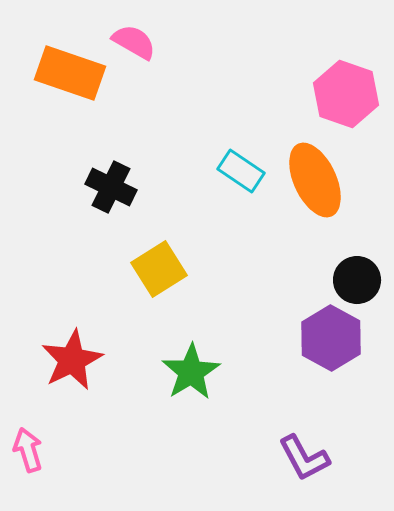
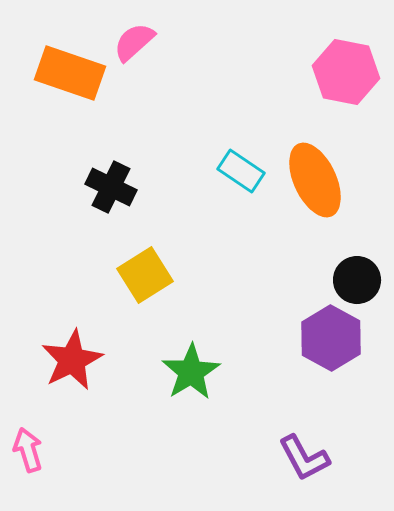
pink semicircle: rotated 72 degrees counterclockwise
pink hexagon: moved 22 px up; rotated 8 degrees counterclockwise
yellow square: moved 14 px left, 6 px down
